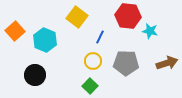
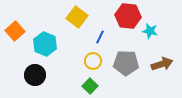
cyan hexagon: moved 4 px down
brown arrow: moved 5 px left, 1 px down
